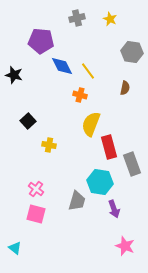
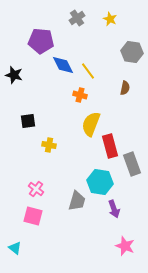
gray cross: rotated 21 degrees counterclockwise
blue diamond: moved 1 px right, 1 px up
black square: rotated 35 degrees clockwise
red rectangle: moved 1 px right, 1 px up
pink square: moved 3 px left, 2 px down
